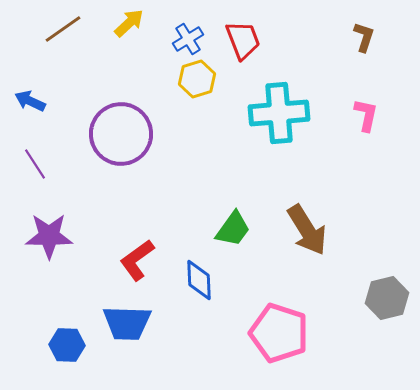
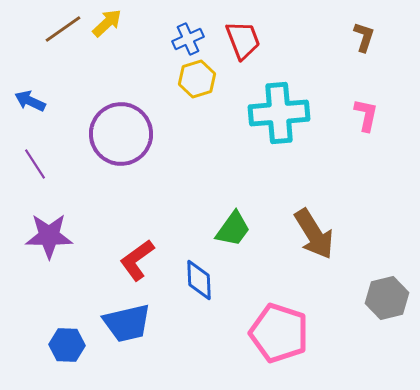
yellow arrow: moved 22 px left
blue cross: rotated 8 degrees clockwise
brown arrow: moved 7 px right, 4 px down
blue trapezoid: rotated 15 degrees counterclockwise
